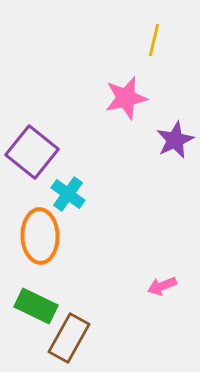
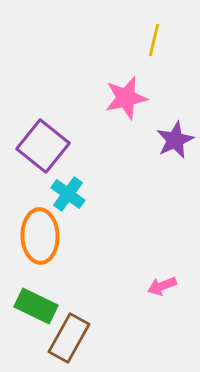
purple square: moved 11 px right, 6 px up
